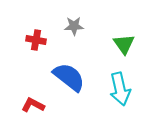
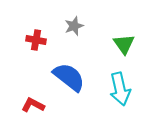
gray star: rotated 18 degrees counterclockwise
